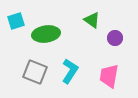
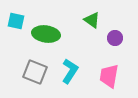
cyan square: rotated 30 degrees clockwise
green ellipse: rotated 16 degrees clockwise
